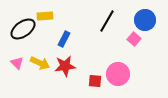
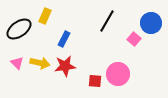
yellow rectangle: rotated 63 degrees counterclockwise
blue circle: moved 6 px right, 3 px down
black ellipse: moved 4 px left
yellow arrow: rotated 12 degrees counterclockwise
